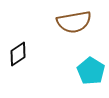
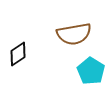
brown semicircle: moved 12 px down
